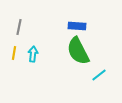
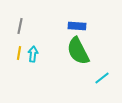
gray line: moved 1 px right, 1 px up
yellow line: moved 5 px right
cyan line: moved 3 px right, 3 px down
